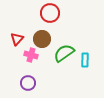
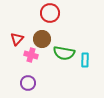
green semicircle: rotated 135 degrees counterclockwise
